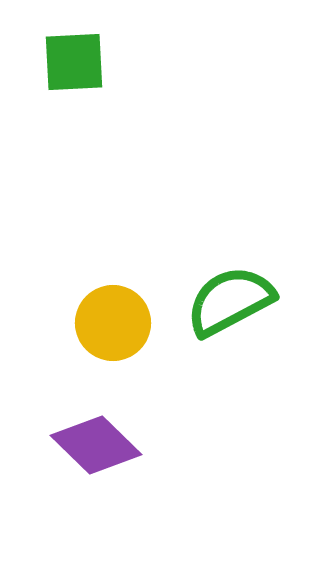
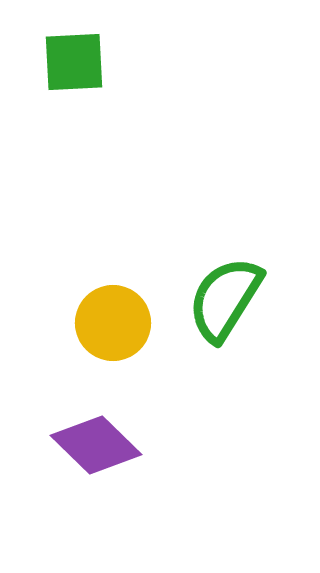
green semicircle: moved 5 px left, 2 px up; rotated 30 degrees counterclockwise
